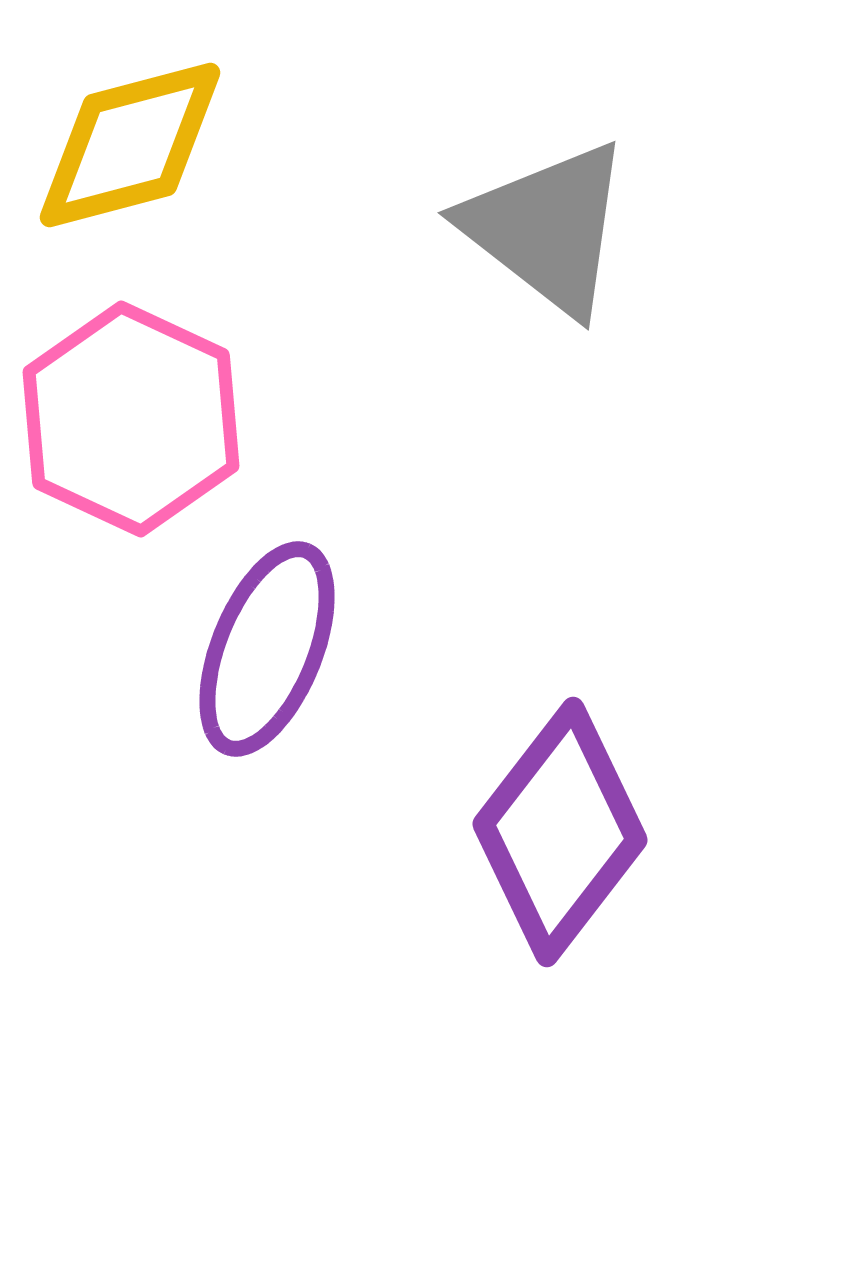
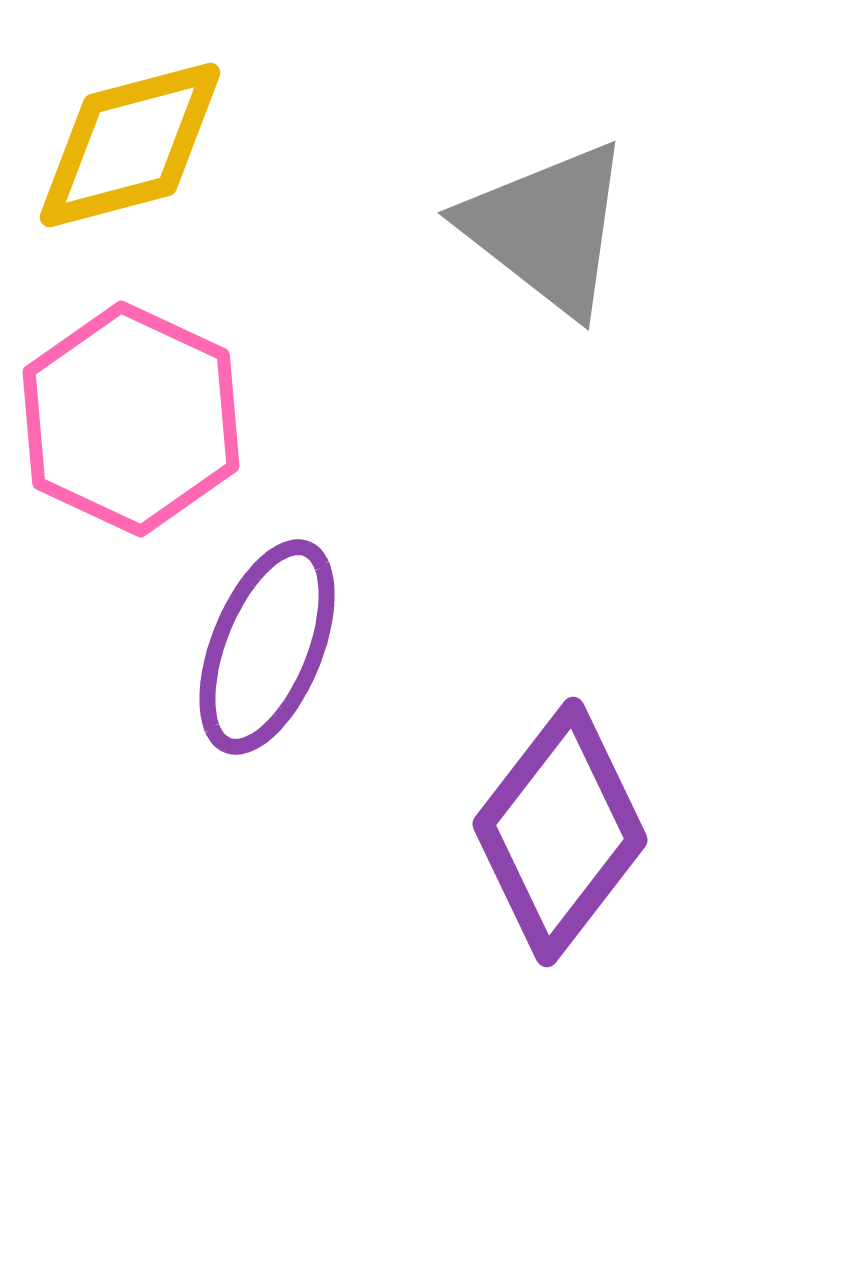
purple ellipse: moved 2 px up
